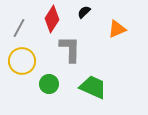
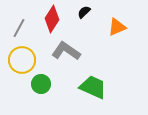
orange triangle: moved 2 px up
gray L-shape: moved 4 px left, 2 px down; rotated 56 degrees counterclockwise
yellow circle: moved 1 px up
green circle: moved 8 px left
